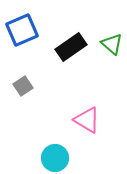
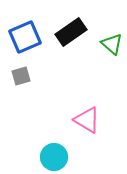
blue square: moved 3 px right, 7 px down
black rectangle: moved 15 px up
gray square: moved 2 px left, 10 px up; rotated 18 degrees clockwise
cyan circle: moved 1 px left, 1 px up
